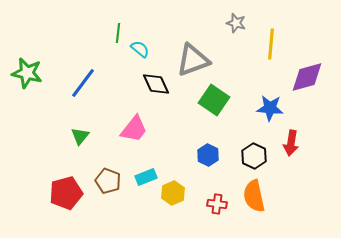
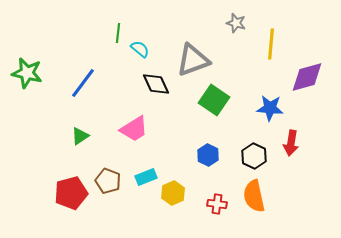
pink trapezoid: rotated 20 degrees clockwise
green triangle: rotated 18 degrees clockwise
red pentagon: moved 5 px right
